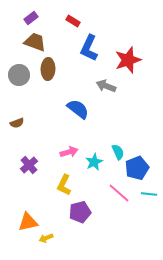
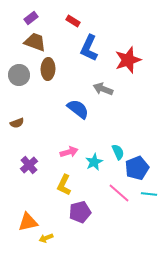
gray arrow: moved 3 px left, 3 px down
